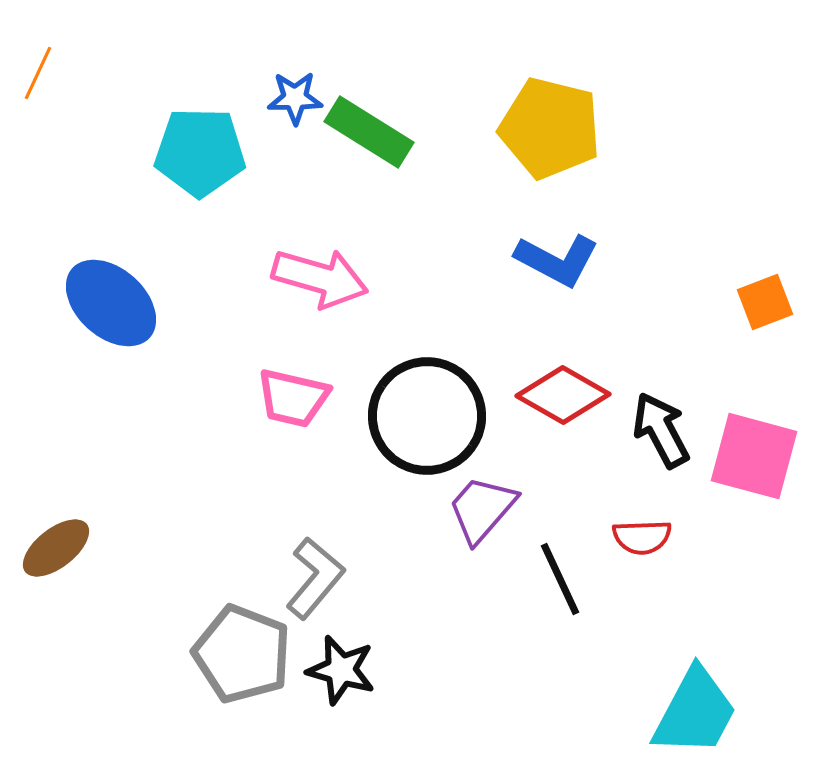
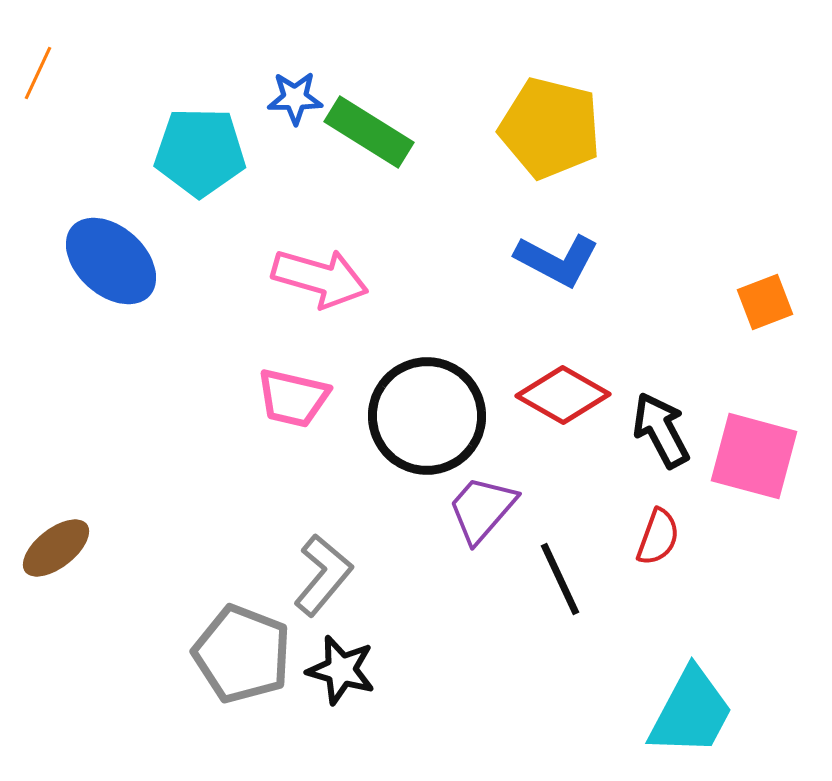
blue ellipse: moved 42 px up
red semicircle: moved 16 px right; rotated 68 degrees counterclockwise
gray L-shape: moved 8 px right, 3 px up
cyan trapezoid: moved 4 px left
